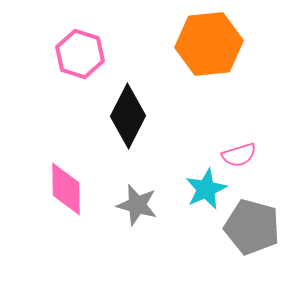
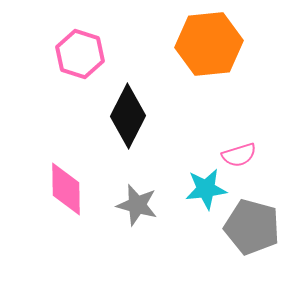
cyan star: rotated 18 degrees clockwise
